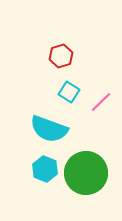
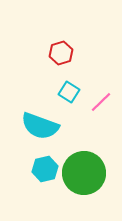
red hexagon: moved 3 px up
cyan semicircle: moved 9 px left, 3 px up
cyan hexagon: rotated 25 degrees clockwise
green circle: moved 2 px left
